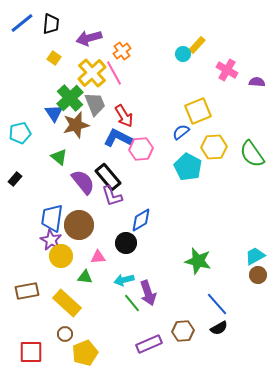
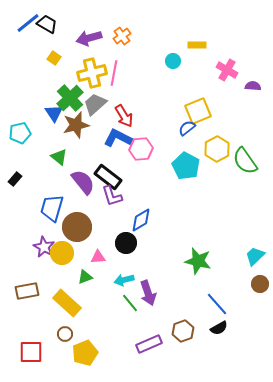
blue line at (22, 23): moved 6 px right
black trapezoid at (51, 24): moved 4 px left; rotated 65 degrees counterclockwise
yellow rectangle at (197, 45): rotated 48 degrees clockwise
orange cross at (122, 51): moved 15 px up
cyan circle at (183, 54): moved 10 px left, 7 px down
yellow cross at (92, 73): rotated 28 degrees clockwise
pink line at (114, 73): rotated 40 degrees clockwise
purple semicircle at (257, 82): moved 4 px left, 4 px down
gray trapezoid at (95, 104): rotated 110 degrees counterclockwise
blue semicircle at (181, 132): moved 6 px right, 4 px up
yellow hexagon at (214, 147): moved 3 px right, 2 px down; rotated 25 degrees counterclockwise
green semicircle at (252, 154): moved 7 px left, 7 px down
cyan pentagon at (188, 167): moved 2 px left, 1 px up
black rectangle at (108, 177): rotated 12 degrees counterclockwise
blue trapezoid at (52, 218): moved 10 px up; rotated 8 degrees clockwise
brown circle at (79, 225): moved 2 px left, 2 px down
purple star at (51, 240): moved 7 px left, 7 px down
yellow circle at (61, 256): moved 1 px right, 3 px up
cyan trapezoid at (255, 256): rotated 15 degrees counterclockwise
brown circle at (258, 275): moved 2 px right, 9 px down
green triangle at (85, 277): rotated 28 degrees counterclockwise
green line at (132, 303): moved 2 px left
brown hexagon at (183, 331): rotated 15 degrees counterclockwise
